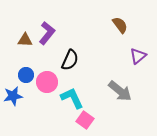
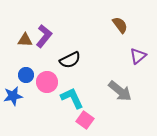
purple L-shape: moved 3 px left, 3 px down
black semicircle: rotated 40 degrees clockwise
